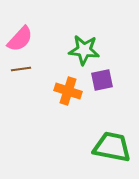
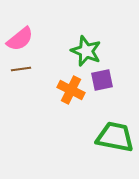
pink semicircle: rotated 8 degrees clockwise
green star: moved 2 px right, 1 px down; rotated 16 degrees clockwise
orange cross: moved 3 px right, 1 px up; rotated 8 degrees clockwise
green trapezoid: moved 3 px right, 10 px up
